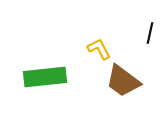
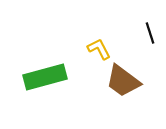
black line: rotated 30 degrees counterclockwise
green rectangle: rotated 9 degrees counterclockwise
